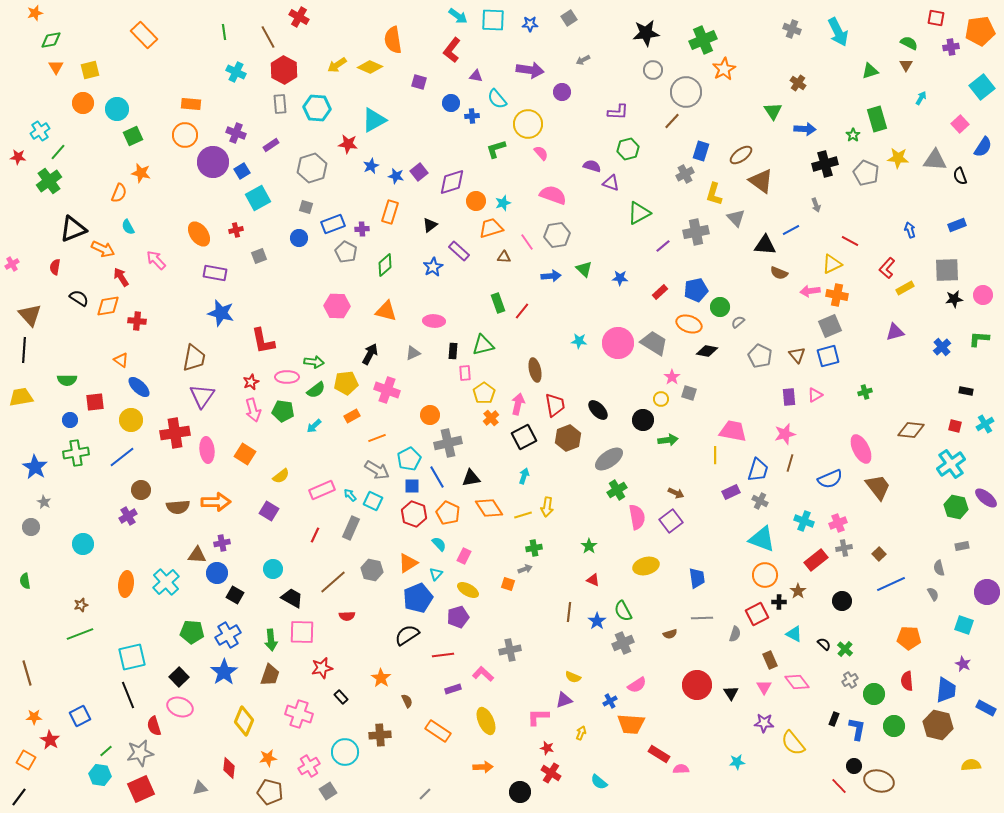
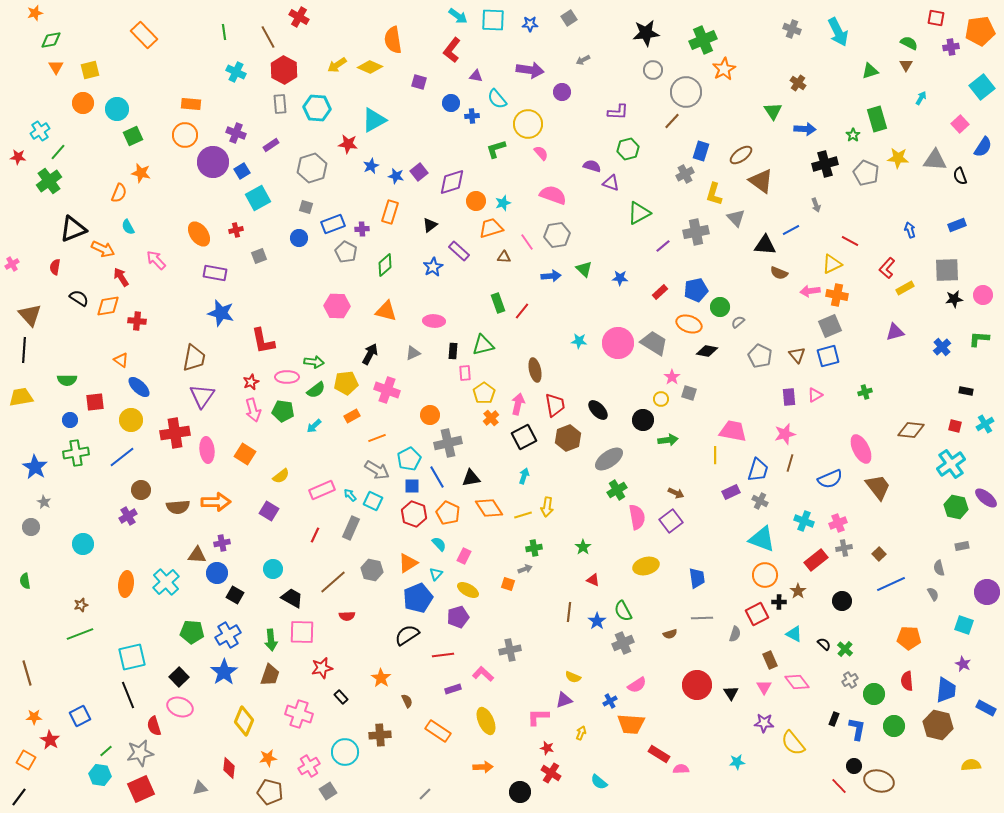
green star at (589, 546): moved 6 px left, 1 px down
